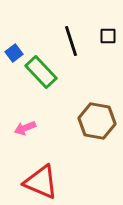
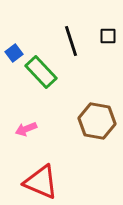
pink arrow: moved 1 px right, 1 px down
